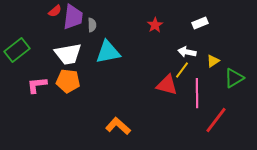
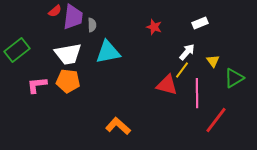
red star: moved 1 px left, 2 px down; rotated 21 degrees counterclockwise
white arrow: rotated 120 degrees clockwise
yellow triangle: rotated 32 degrees counterclockwise
